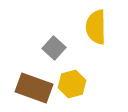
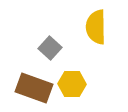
gray square: moved 4 px left
yellow hexagon: rotated 16 degrees clockwise
